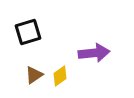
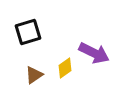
purple arrow: rotated 32 degrees clockwise
yellow diamond: moved 5 px right, 8 px up
